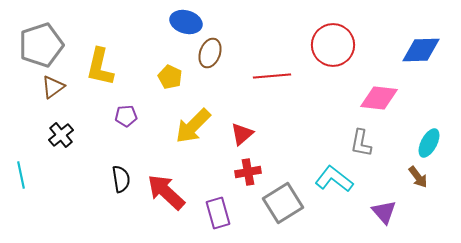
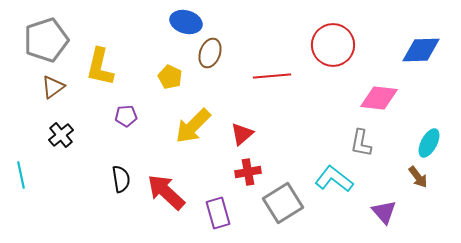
gray pentagon: moved 5 px right, 5 px up
